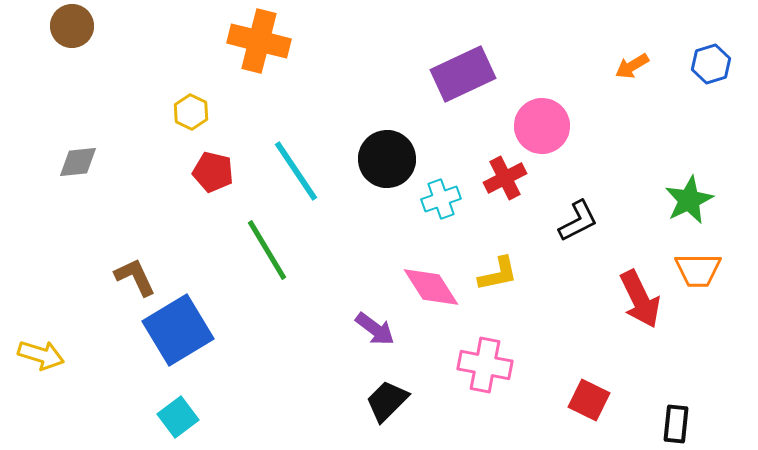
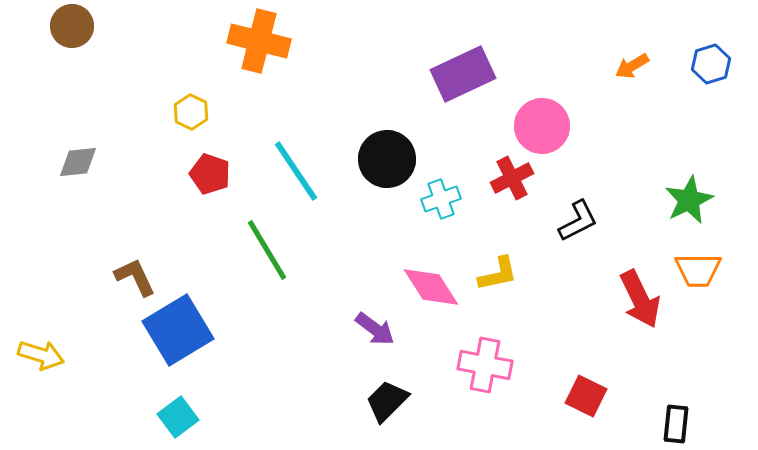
red pentagon: moved 3 px left, 2 px down; rotated 6 degrees clockwise
red cross: moved 7 px right
red square: moved 3 px left, 4 px up
